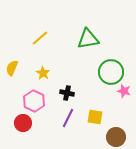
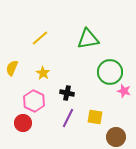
green circle: moved 1 px left
